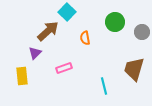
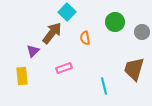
brown arrow: moved 4 px right, 2 px down; rotated 10 degrees counterclockwise
purple triangle: moved 2 px left, 2 px up
